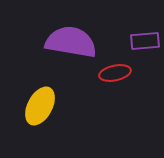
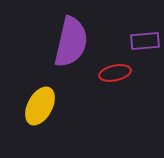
purple semicircle: rotated 93 degrees clockwise
